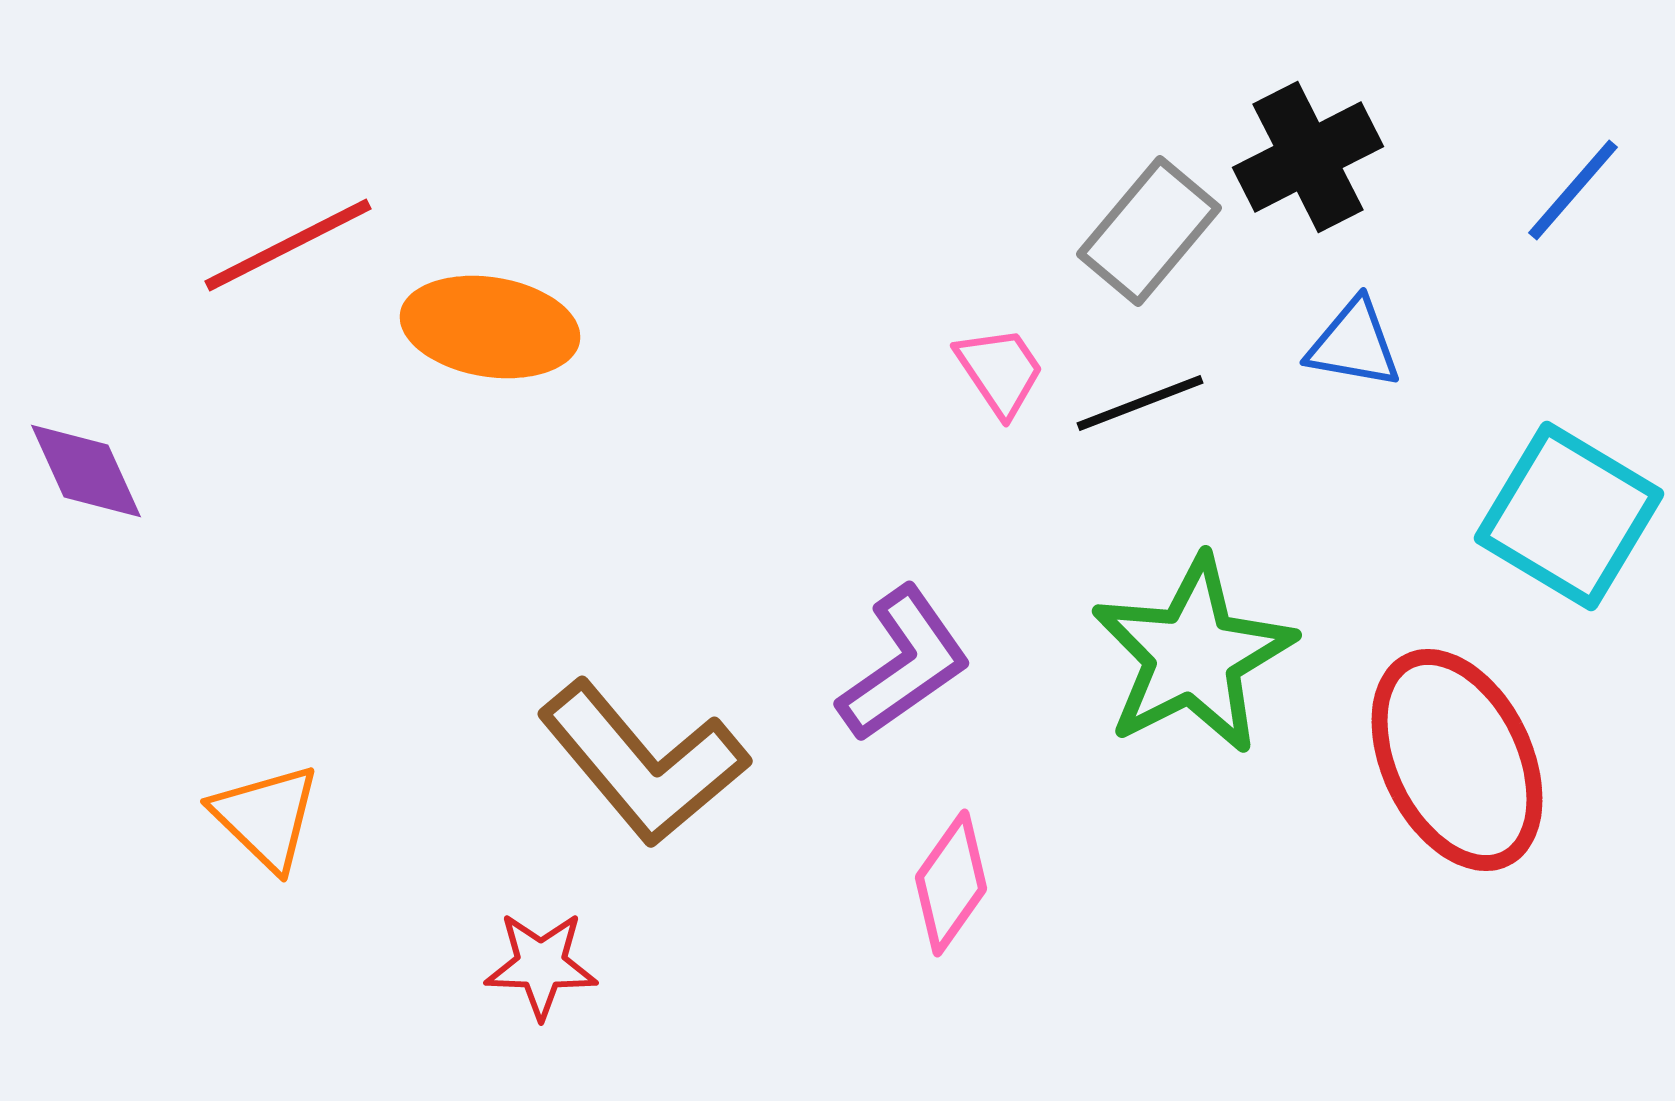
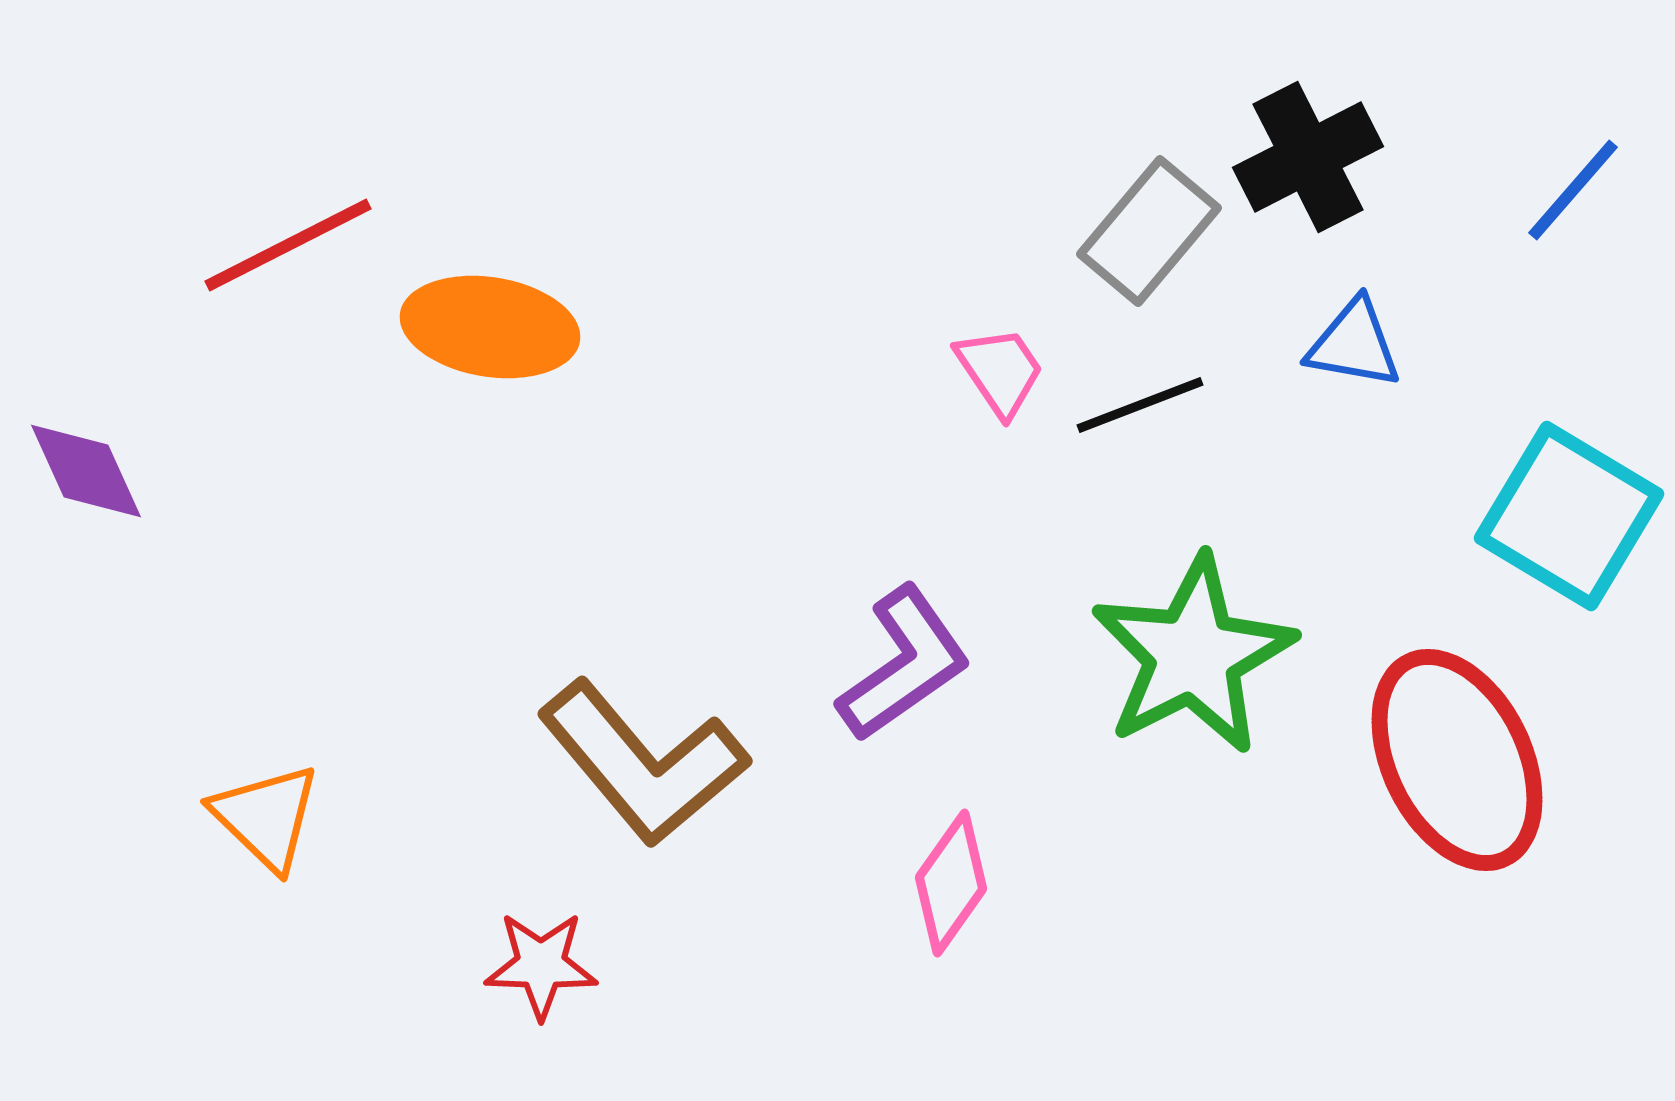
black line: moved 2 px down
